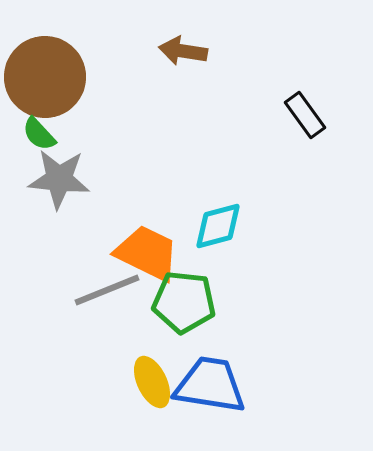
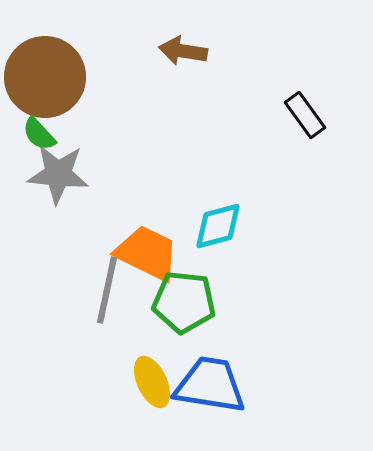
gray star: moved 1 px left, 5 px up
gray line: rotated 56 degrees counterclockwise
